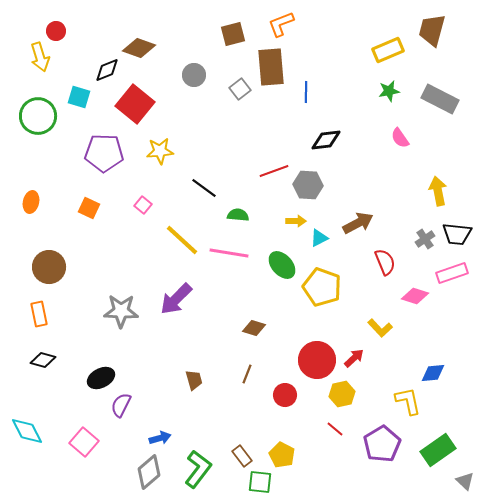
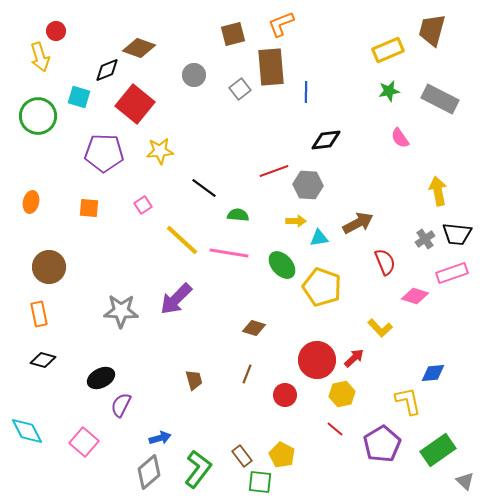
pink square at (143, 205): rotated 18 degrees clockwise
orange square at (89, 208): rotated 20 degrees counterclockwise
cyan triangle at (319, 238): rotated 18 degrees clockwise
